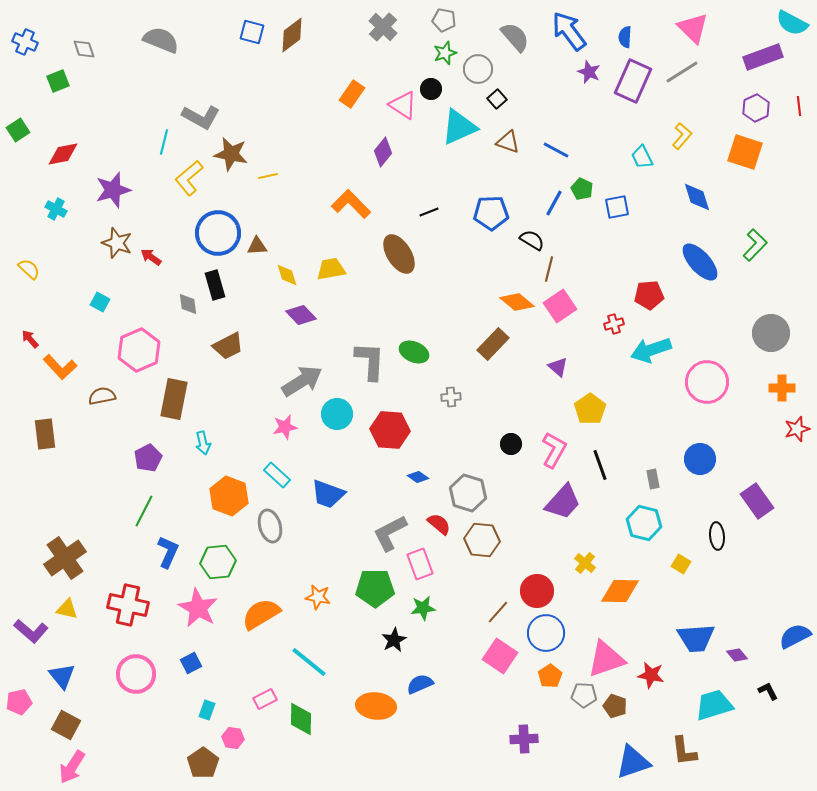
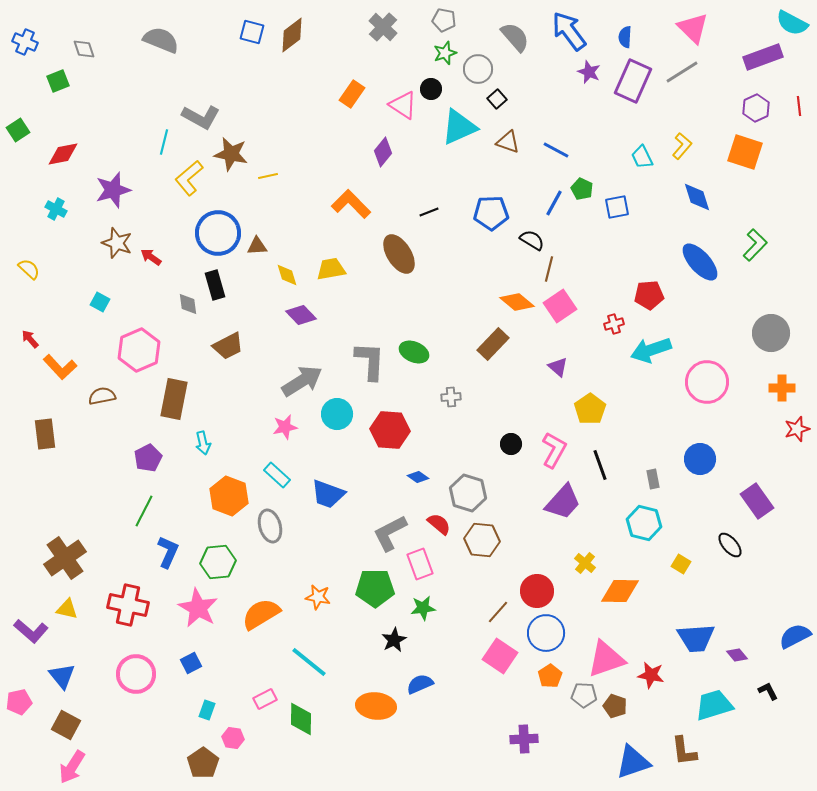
yellow L-shape at (682, 136): moved 10 px down
black ellipse at (717, 536): moved 13 px right, 9 px down; rotated 36 degrees counterclockwise
